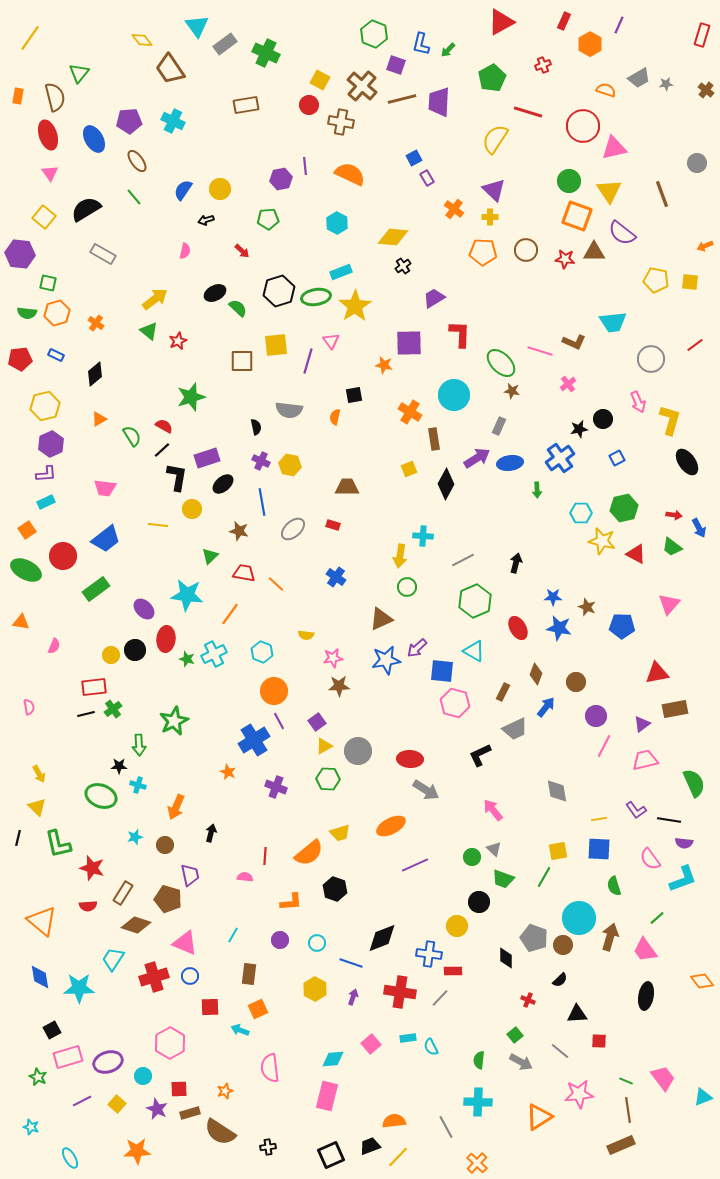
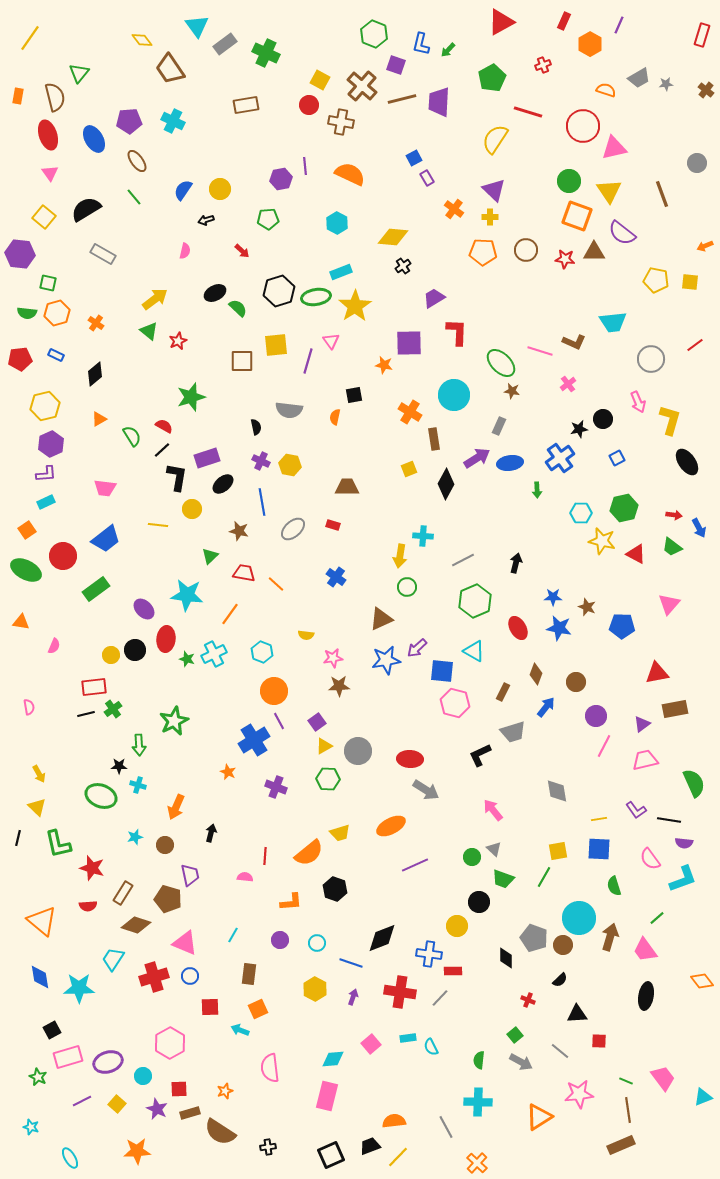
red L-shape at (460, 334): moved 3 px left, 2 px up
gray trapezoid at (515, 729): moved 2 px left, 3 px down; rotated 8 degrees clockwise
